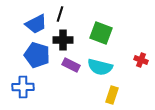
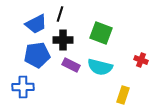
blue pentagon: rotated 25 degrees counterclockwise
yellow rectangle: moved 11 px right
